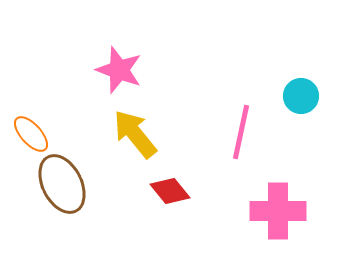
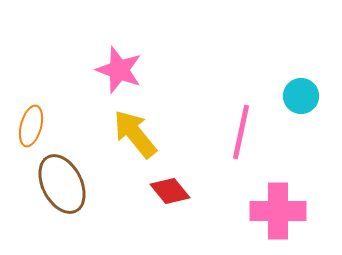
orange ellipse: moved 8 px up; rotated 57 degrees clockwise
